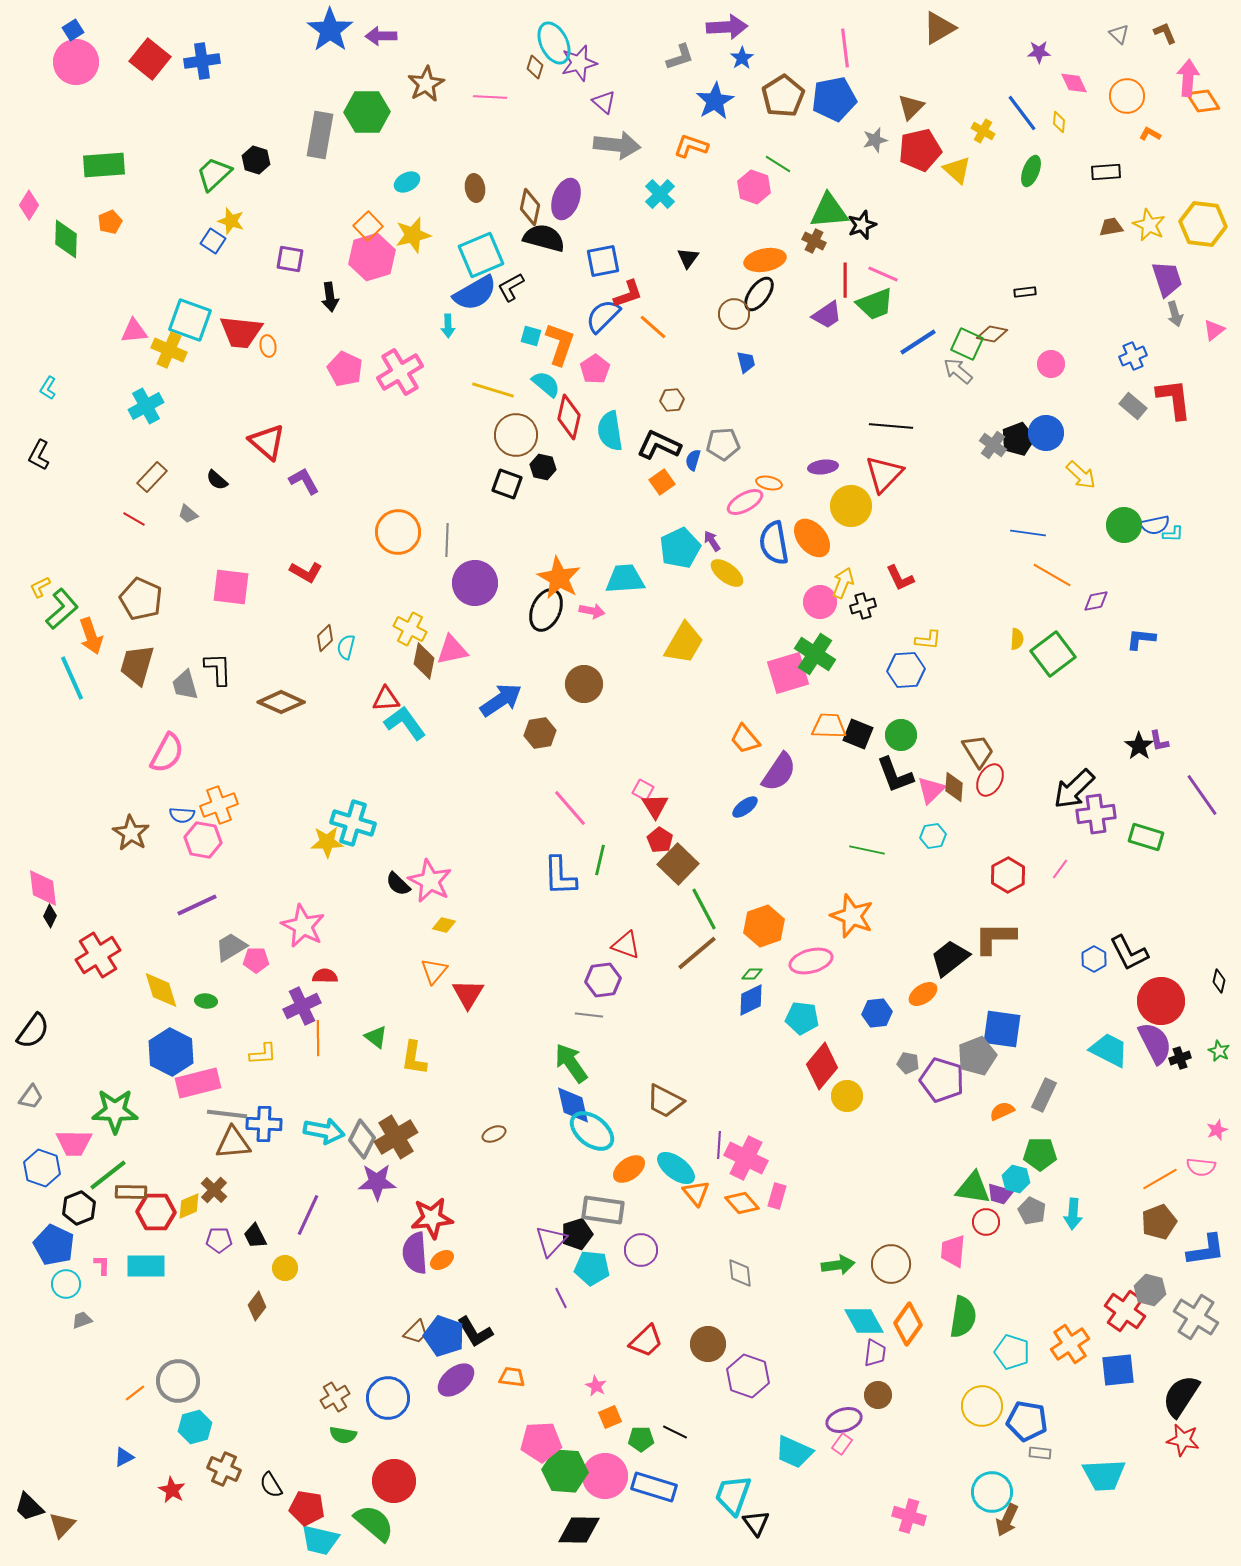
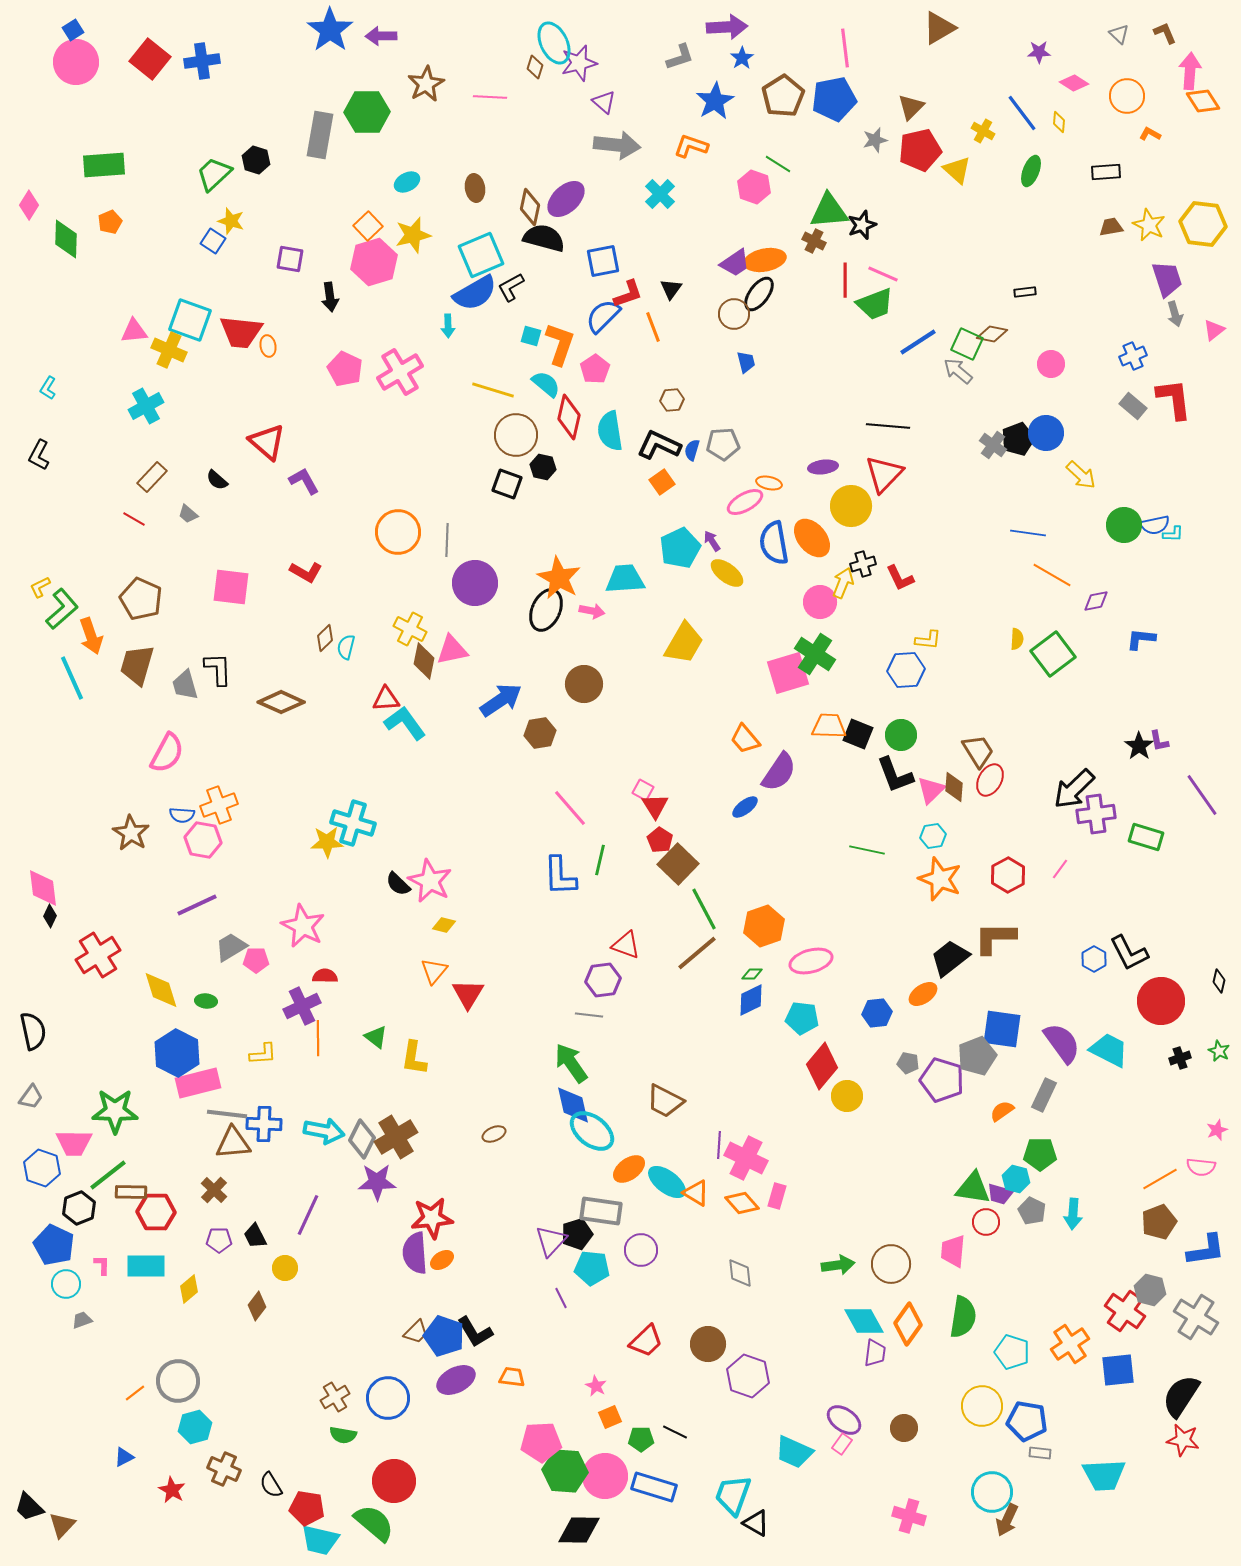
pink arrow at (1188, 78): moved 2 px right, 7 px up
pink diamond at (1074, 83): rotated 32 degrees counterclockwise
purple ellipse at (566, 199): rotated 27 degrees clockwise
pink hexagon at (372, 257): moved 2 px right, 5 px down
black triangle at (688, 258): moved 17 px left, 31 px down
purple trapezoid at (827, 315): moved 92 px left, 52 px up
orange line at (653, 327): rotated 28 degrees clockwise
black line at (891, 426): moved 3 px left
blue semicircle at (693, 460): moved 1 px left, 10 px up
black cross at (863, 606): moved 42 px up
orange star at (852, 916): moved 88 px right, 37 px up
black semicircle at (33, 1031): rotated 48 degrees counterclockwise
purple semicircle at (1155, 1043): moved 93 px left; rotated 9 degrees counterclockwise
blue hexagon at (171, 1052): moved 6 px right, 1 px down
orange semicircle at (1002, 1111): rotated 10 degrees counterclockwise
cyan ellipse at (676, 1168): moved 9 px left, 14 px down
orange triangle at (696, 1193): rotated 20 degrees counterclockwise
yellow diamond at (189, 1206): moved 83 px down; rotated 16 degrees counterclockwise
gray rectangle at (603, 1210): moved 2 px left, 1 px down
purple ellipse at (456, 1380): rotated 12 degrees clockwise
brown circle at (878, 1395): moved 26 px right, 33 px down
purple ellipse at (844, 1420): rotated 52 degrees clockwise
black triangle at (756, 1523): rotated 24 degrees counterclockwise
